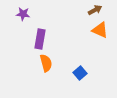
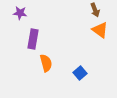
brown arrow: rotated 96 degrees clockwise
purple star: moved 3 px left, 1 px up
orange triangle: rotated 12 degrees clockwise
purple rectangle: moved 7 px left
